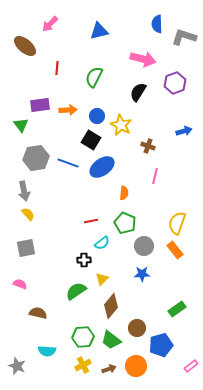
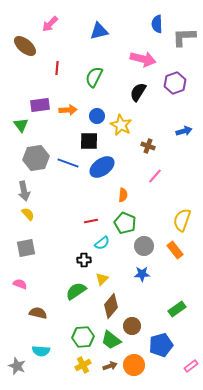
gray L-shape at (184, 37): rotated 20 degrees counterclockwise
black square at (91, 140): moved 2 px left, 1 px down; rotated 30 degrees counterclockwise
pink line at (155, 176): rotated 28 degrees clockwise
orange semicircle at (124, 193): moved 1 px left, 2 px down
yellow semicircle at (177, 223): moved 5 px right, 3 px up
brown circle at (137, 328): moved 5 px left, 2 px up
cyan semicircle at (47, 351): moved 6 px left
orange circle at (136, 366): moved 2 px left, 1 px up
brown arrow at (109, 369): moved 1 px right, 3 px up
